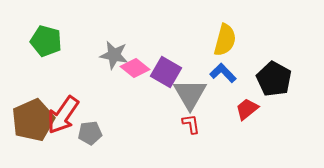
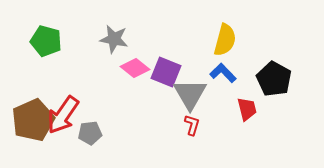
gray star: moved 16 px up
purple square: rotated 8 degrees counterclockwise
red trapezoid: rotated 115 degrees clockwise
red L-shape: moved 1 px right, 1 px down; rotated 25 degrees clockwise
